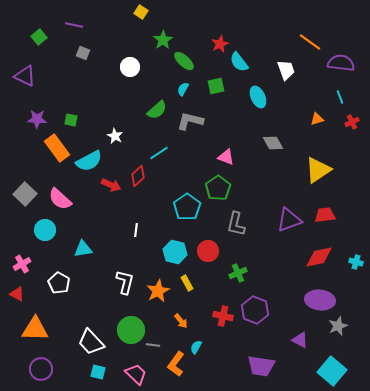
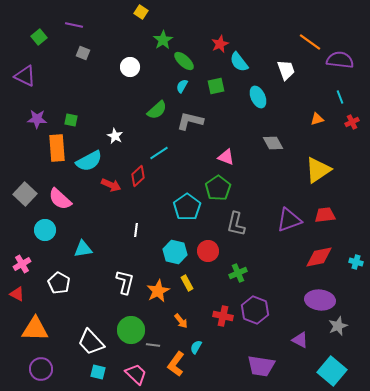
purple semicircle at (341, 63): moved 1 px left, 3 px up
cyan semicircle at (183, 89): moved 1 px left, 3 px up
orange rectangle at (57, 148): rotated 32 degrees clockwise
